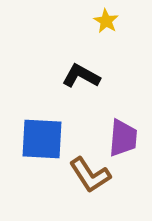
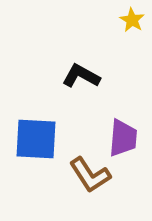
yellow star: moved 26 px right, 1 px up
blue square: moved 6 px left
